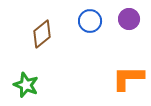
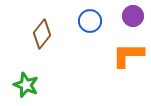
purple circle: moved 4 px right, 3 px up
brown diamond: rotated 12 degrees counterclockwise
orange L-shape: moved 23 px up
